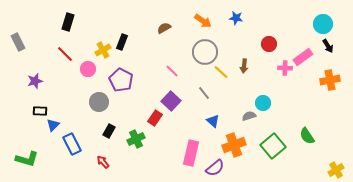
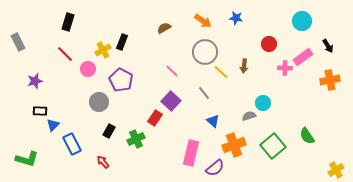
cyan circle at (323, 24): moved 21 px left, 3 px up
